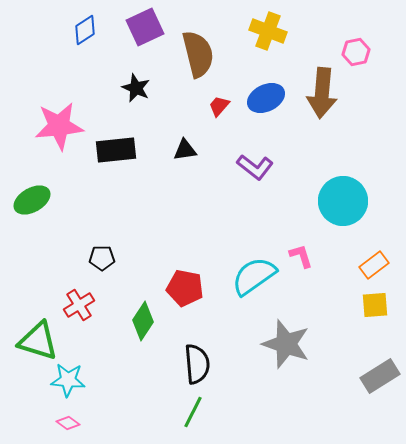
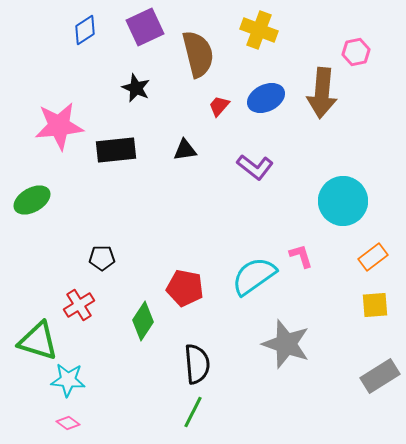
yellow cross: moved 9 px left, 1 px up
orange rectangle: moved 1 px left, 8 px up
